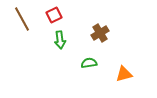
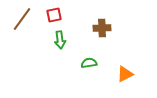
red square: rotated 14 degrees clockwise
brown line: rotated 65 degrees clockwise
brown cross: moved 2 px right, 5 px up; rotated 30 degrees clockwise
orange triangle: moved 1 px right; rotated 12 degrees counterclockwise
